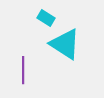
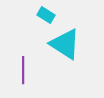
cyan rectangle: moved 3 px up
